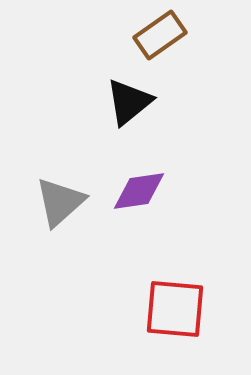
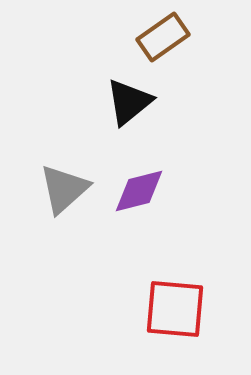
brown rectangle: moved 3 px right, 2 px down
purple diamond: rotated 6 degrees counterclockwise
gray triangle: moved 4 px right, 13 px up
